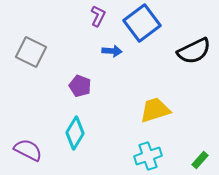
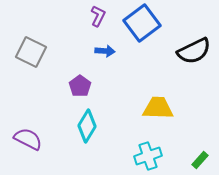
blue arrow: moved 7 px left
purple pentagon: rotated 15 degrees clockwise
yellow trapezoid: moved 3 px right, 2 px up; rotated 20 degrees clockwise
cyan diamond: moved 12 px right, 7 px up
purple semicircle: moved 11 px up
